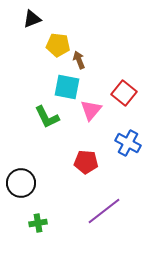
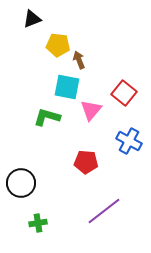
green L-shape: rotated 132 degrees clockwise
blue cross: moved 1 px right, 2 px up
